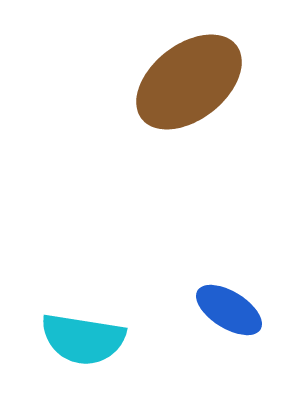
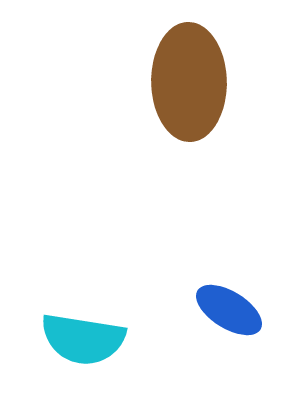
brown ellipse: rotated 53 degrees counterclockwise
